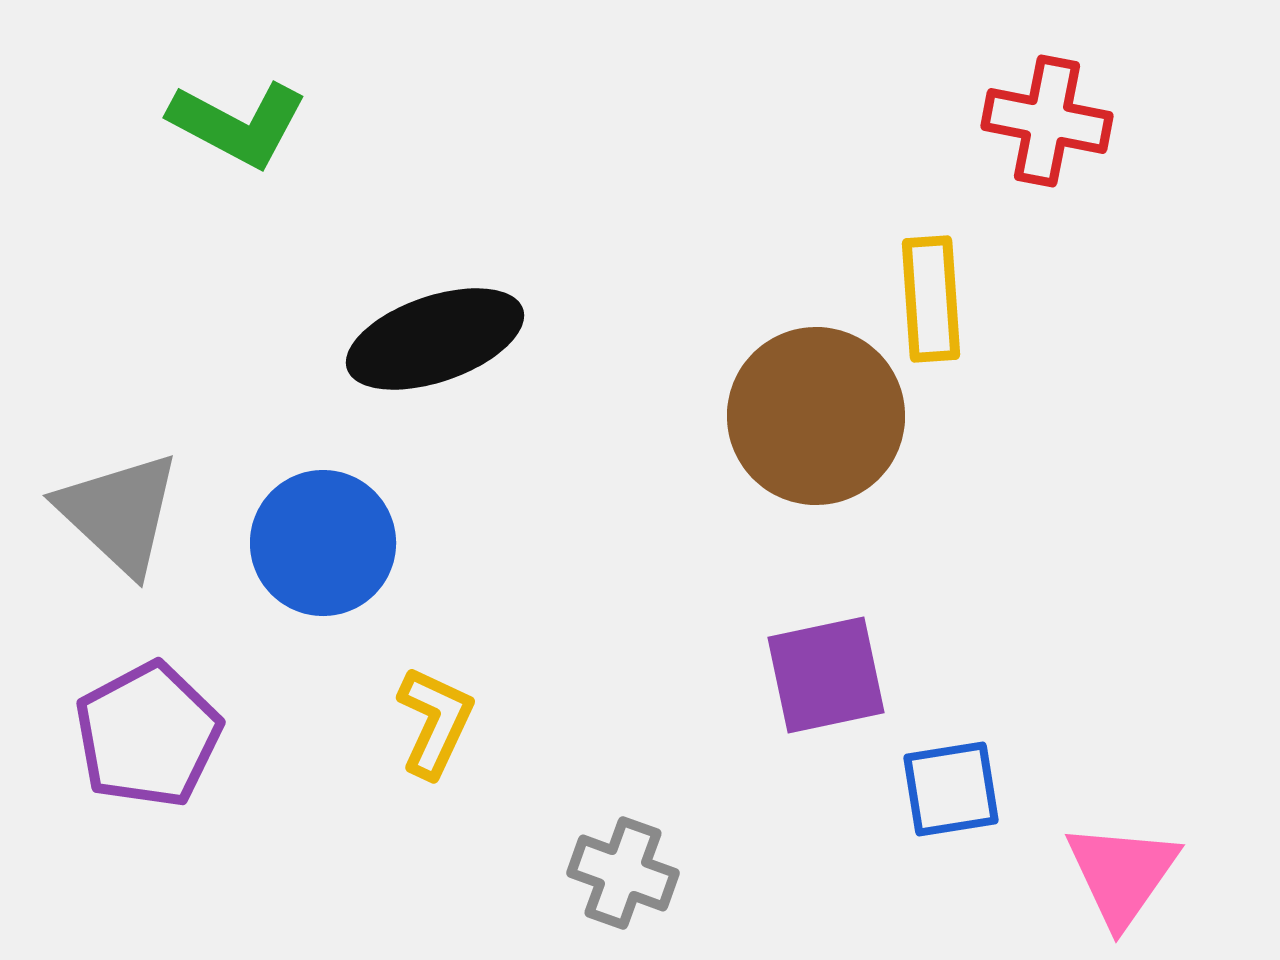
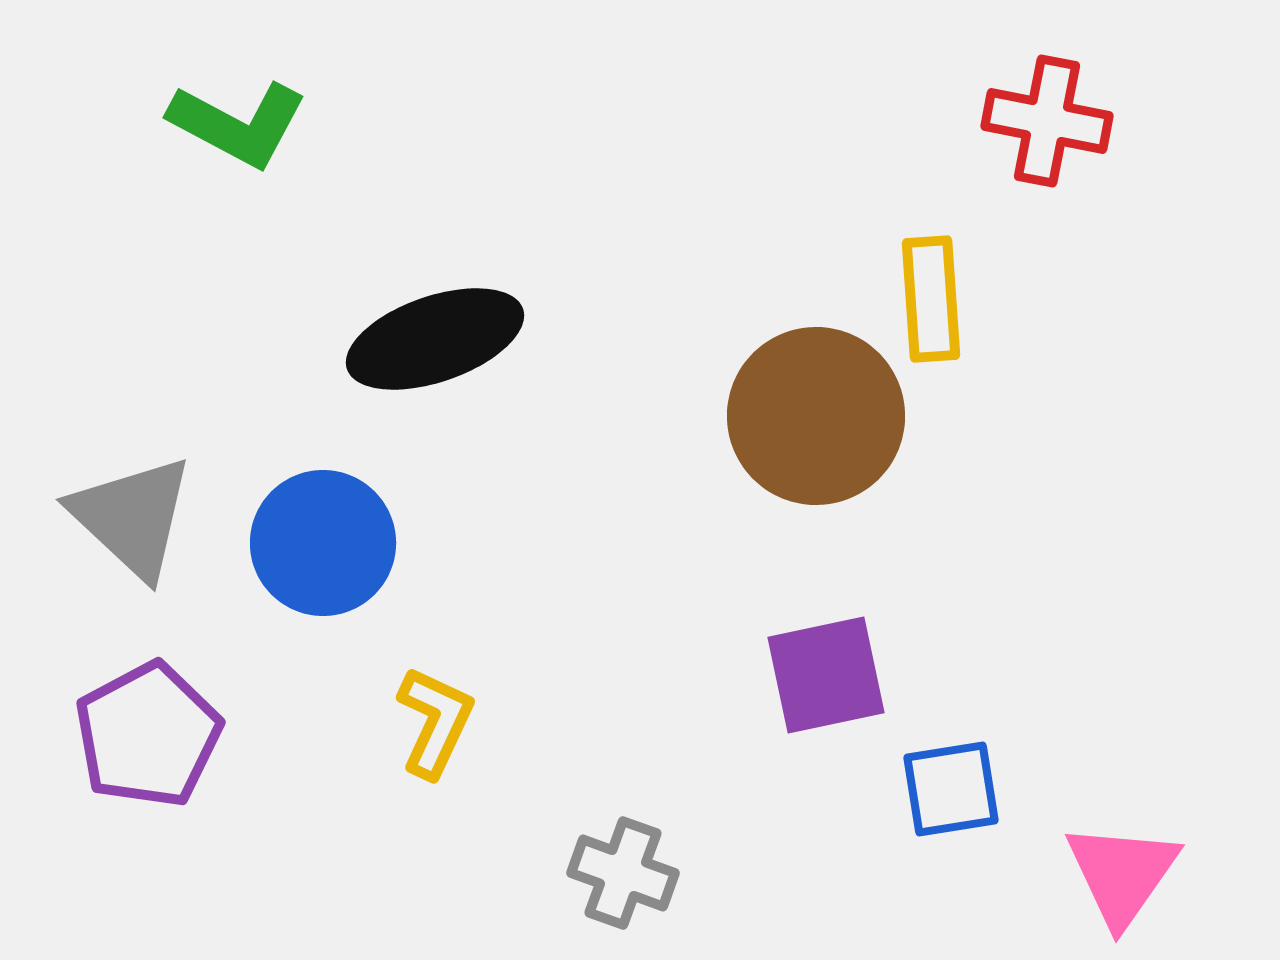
gray triangle: moved 13 px right, 4 px down
